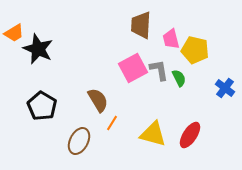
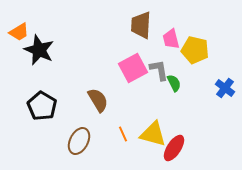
orange trapezoid: moved 5 px right, 1 px up
black star: moved 1 px right, 1 px down
green semicircle: moved 5 px left, 5 px down
orange line: moved 11 px right, 11 px down; rotated 56 degrees counterclockwise
red ellipse: moved 16 px left, 13 px down
